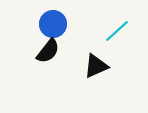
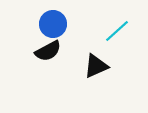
black semicircle: rotated 24 degrees clockwise
